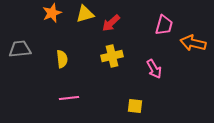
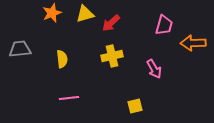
orange arrow: rotated 15 degrees counterclockwise
yellow square: rotated 21 degrees counterclockwise
